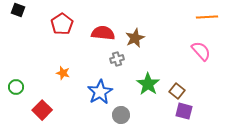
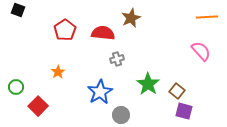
red pentagon: moved 3 px right, 6 px down
brown star: moved 4 px left, 20 px up
orange star: moved 5 px left, 1 px up; rotated 24 degrees clockwise
red square: moved 4 px left, 4 px up
